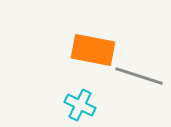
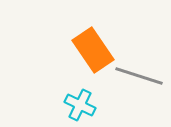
orange rectangle: rotated 45 degrees clockwise
